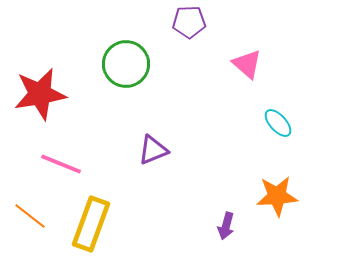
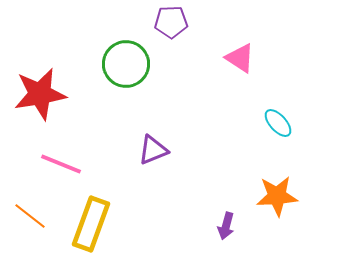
purple pentagon: moved 18 px left
pink triangle: moved 7 px left, 6 px up; rotated 8 degrees counterclockwise
